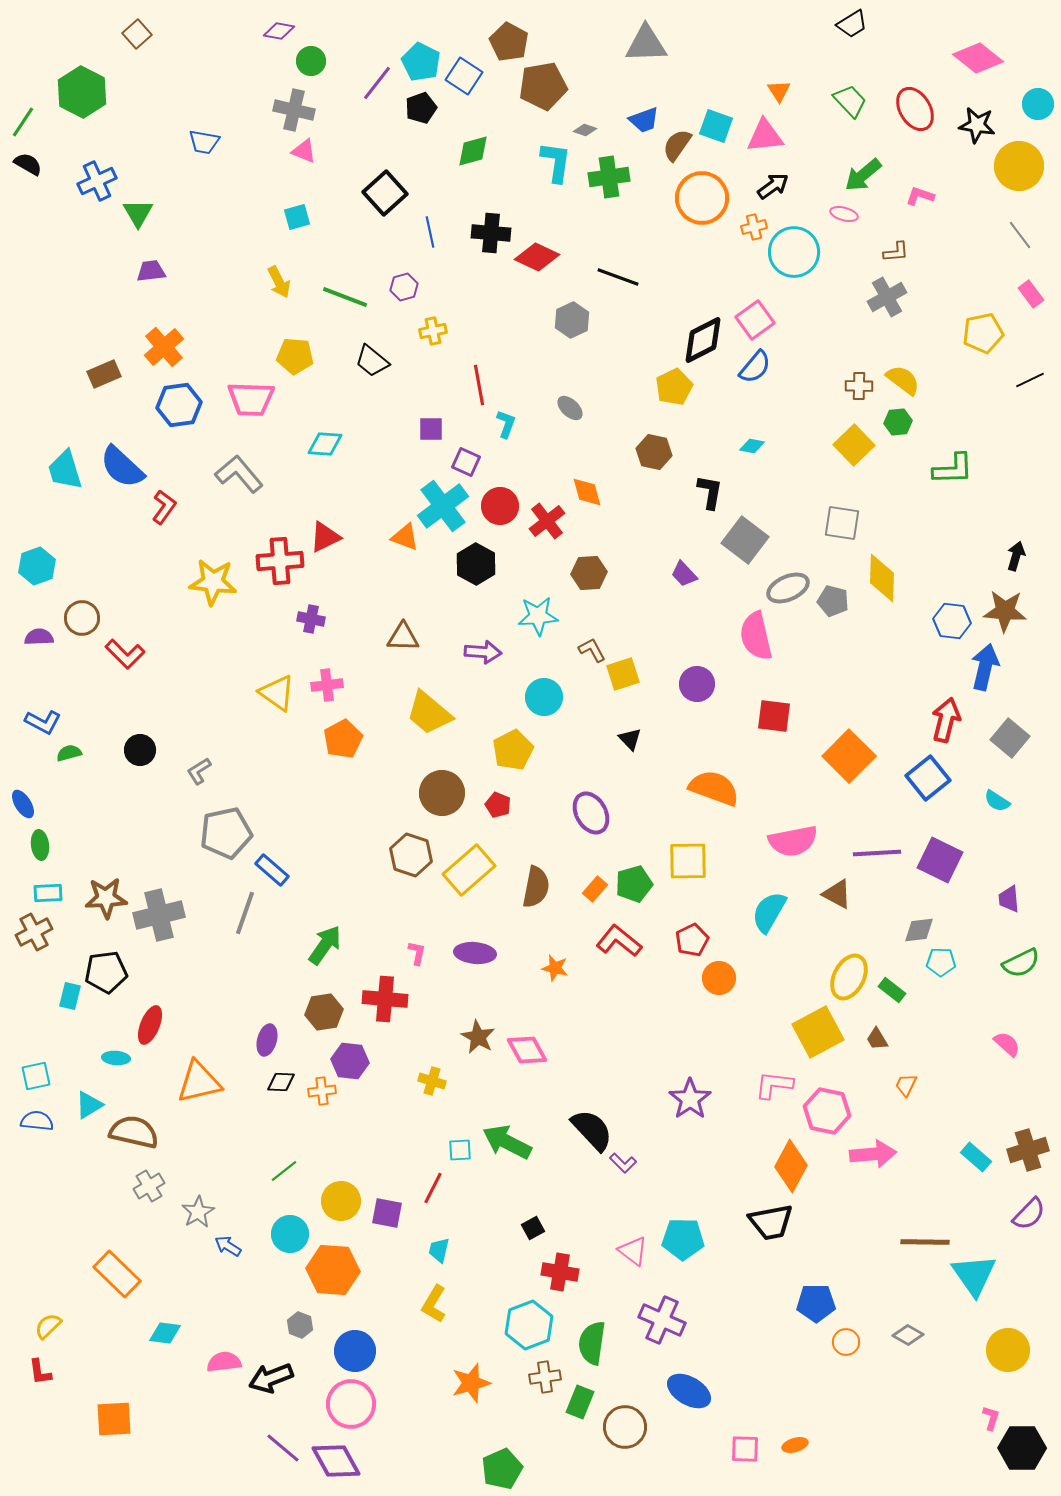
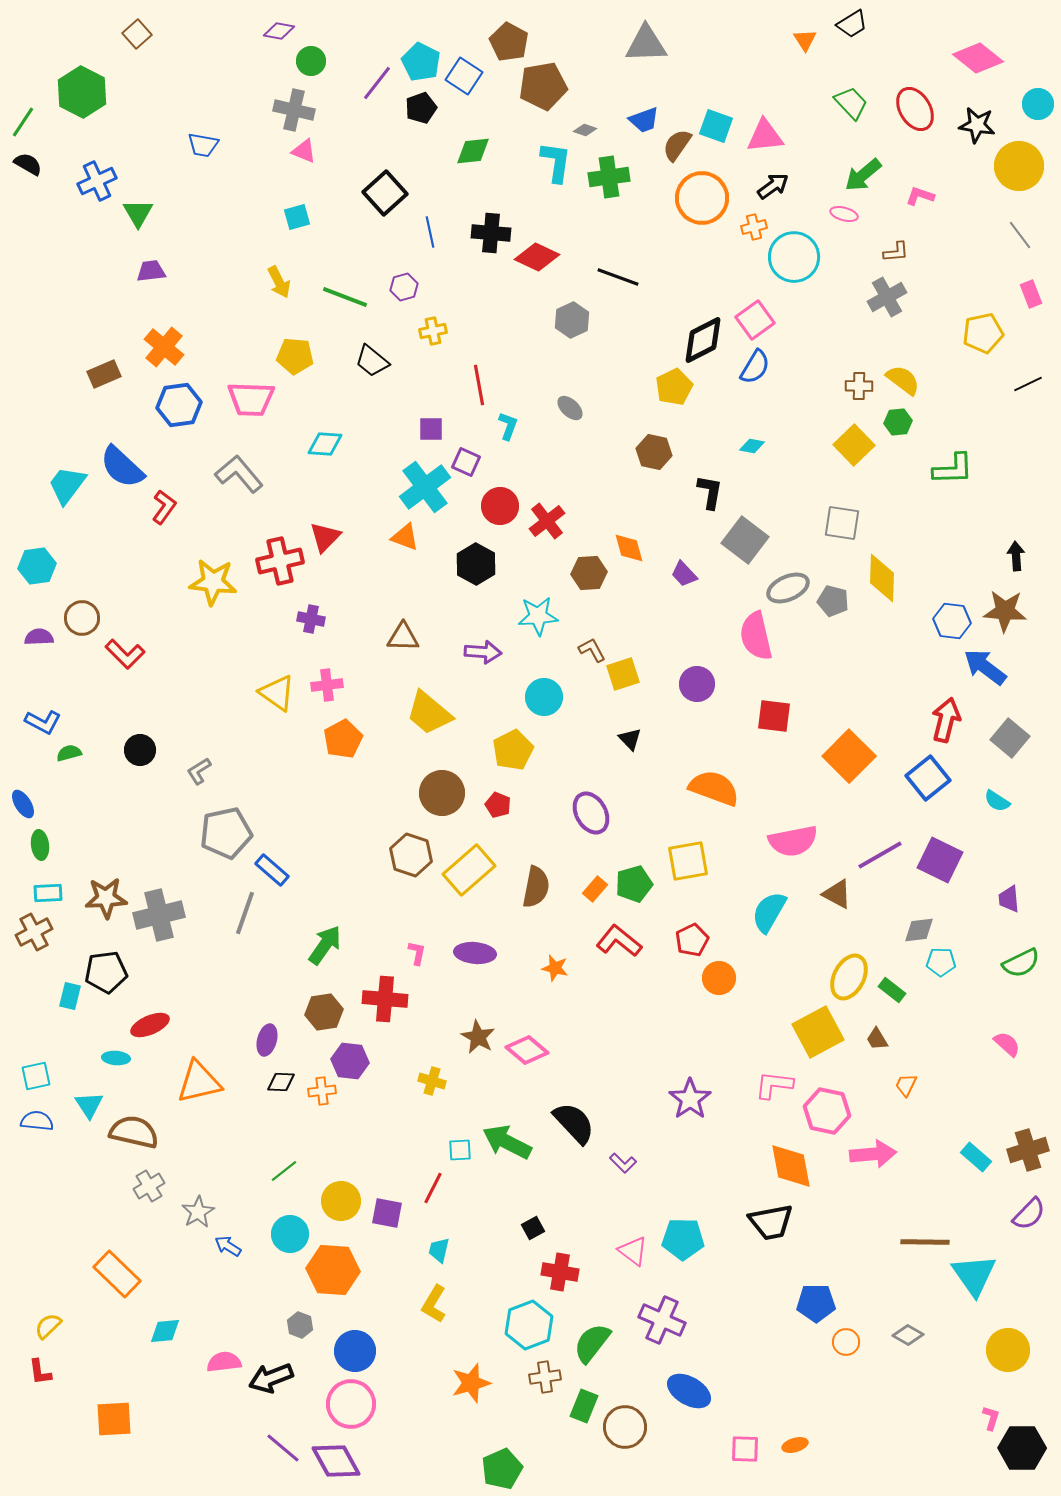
orange triangle at (779, 91): moved 26 px right, 51 px up
green trapezoid at (850, 101): moved 1 px right, 2 px down
blue trapezoid at (204, 142): moved 1 px left, 3 px down
green diamond at (473, 151): rotated 9 degrees clockwise
cyan circle at (794, 252): moved 5 px down
pink rectangle at (1031, 294): rotated 16 degrees clockwise
orange cross at (164, 347): rotated 9 degrees counterclockwise
blue semicircle at (755, 367): rotated 9 degrees counterclockwise
black line at (1030, 380): moved 2 px left, 4 px down
cyan L-shape at (506, 424): moved 2 px right, 2 px down
cyan trapezoid at (65, 470): moved 2 px right, 15 px down; rotated 54 degrees clockwise
orange diamond at (587, 492): moved 42 px right, 56 px down
cyan cross at (443, 506): moved 18 px left, 19 px up
red triangle at (325, 537): rotated 20 degrees counterclockwise
black arrow at (1016, 556): rotated 20 degrees counterclockwise
red cross at (280, 561): rotated 9 degrees counterclockwise
cyan hexagon at (37, 566): rotated 12 degrees clockwise
blue arrow at (985, 667): rotated 66 degrees counterclockwise
purple line at (877, 853): moved 3 px right, 2 px down; rotated 27 degrees counterclockwise
yellow square at (688, 861): rotated 9 degrees counterclockwise
red ellipse at (150, 1025): rotated 45 degrees clockwise
pink diamond at (527, 1050): rotated 21 degrees counterclockwise
cyan triangle at (89, 1105): rotated 32 degrees counterclockwise
black semicircle at (592, 1130): moved 18 px left, 7 px up
orange diamond at (791, 1166): rotated 39 degrees counterclockwise
cyan diamond at (165, 1333): moved 2 px up; rotated 12 degrees counterclockwise
green semicircle at (592, 1343): rotated 30 degrees clockwise
green rectangle at (580, 1402): moved 4 px right, 4 px down
